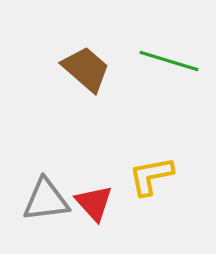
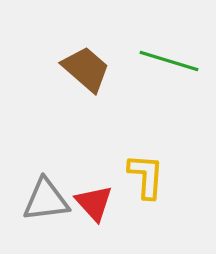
yellow L-shape: moved 5 px left; rotated 105 degrees clockwise
